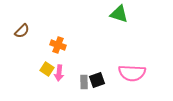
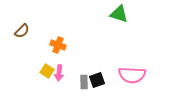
yellow square: moved 2 px down
pink semicircle: moved 2 px down
